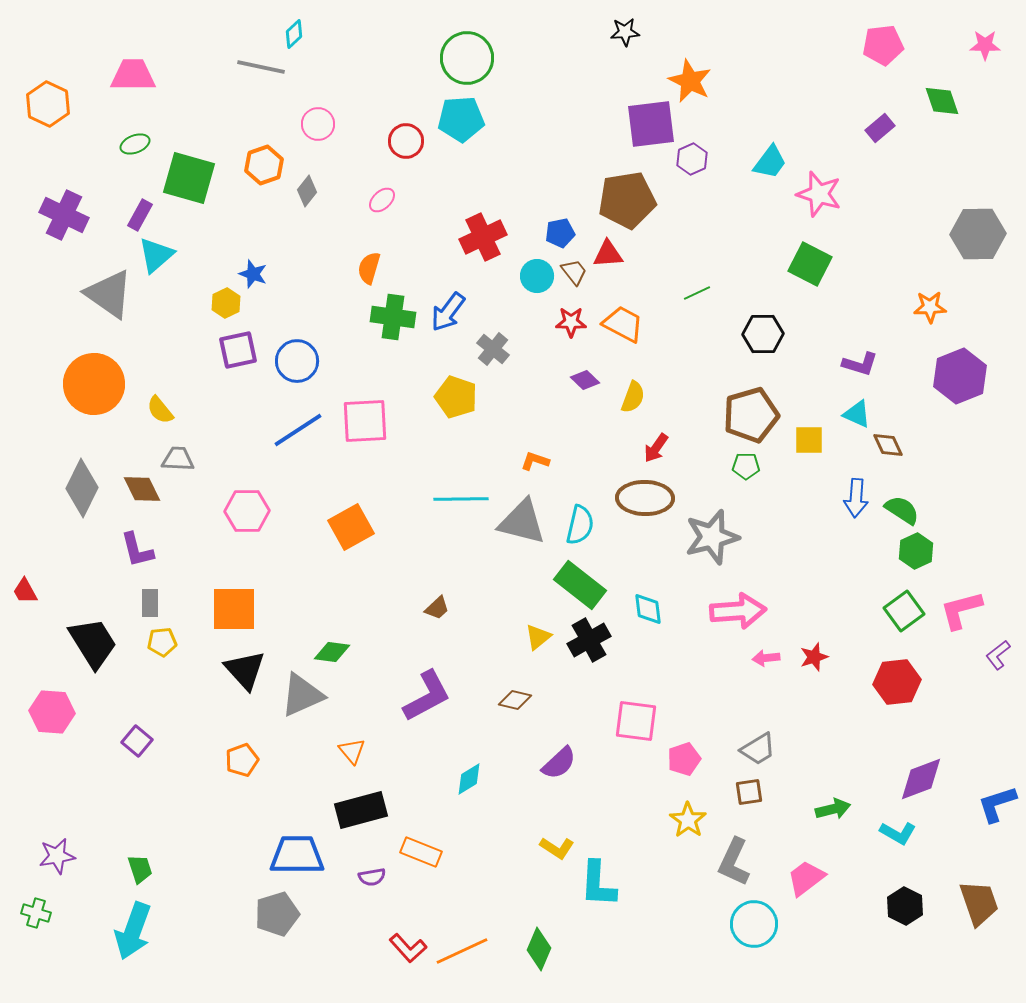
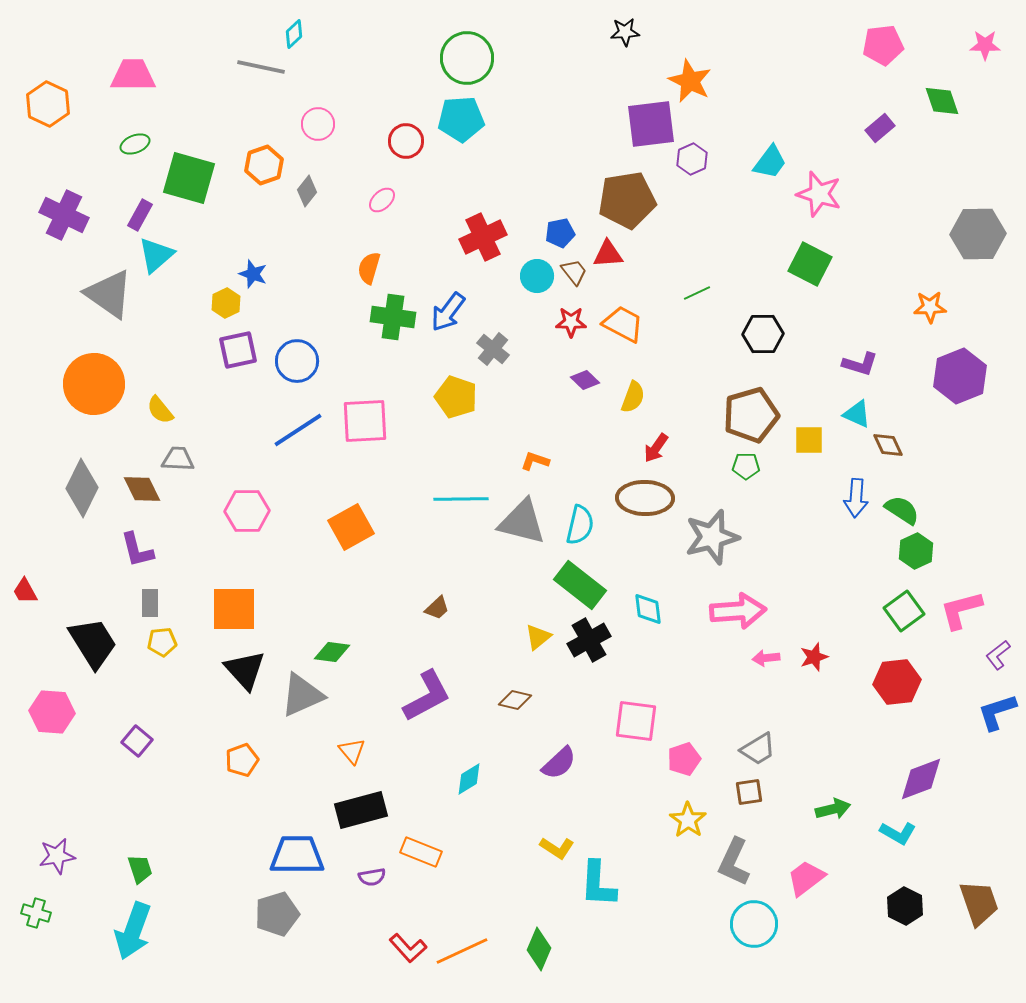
blue L-shape at (997, 804): moved 92 px up
